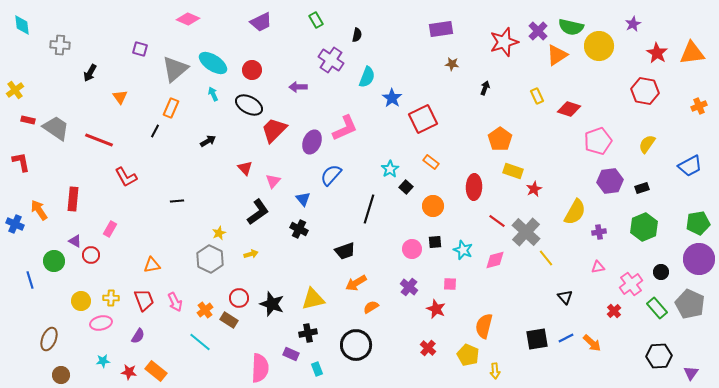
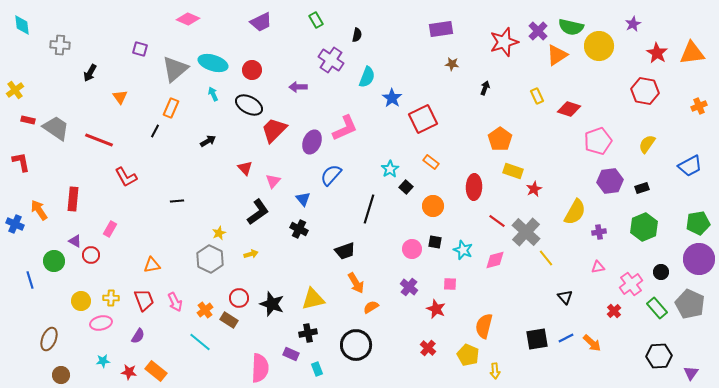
cyan ellipse at (213, 63): rotated 16 degrees counterclockwise
black square at (435, 242): rotated 16 degrees clockwise
orange arrow at (356, 283): rotated 90 degrees counterclockwise
